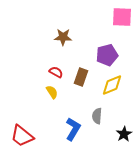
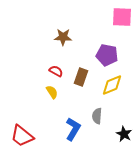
purple pentagon: rotated 25 degrees clockwise
red semicircle: moved 1 px up
black star: rotated 14 degrees counterclockwise
